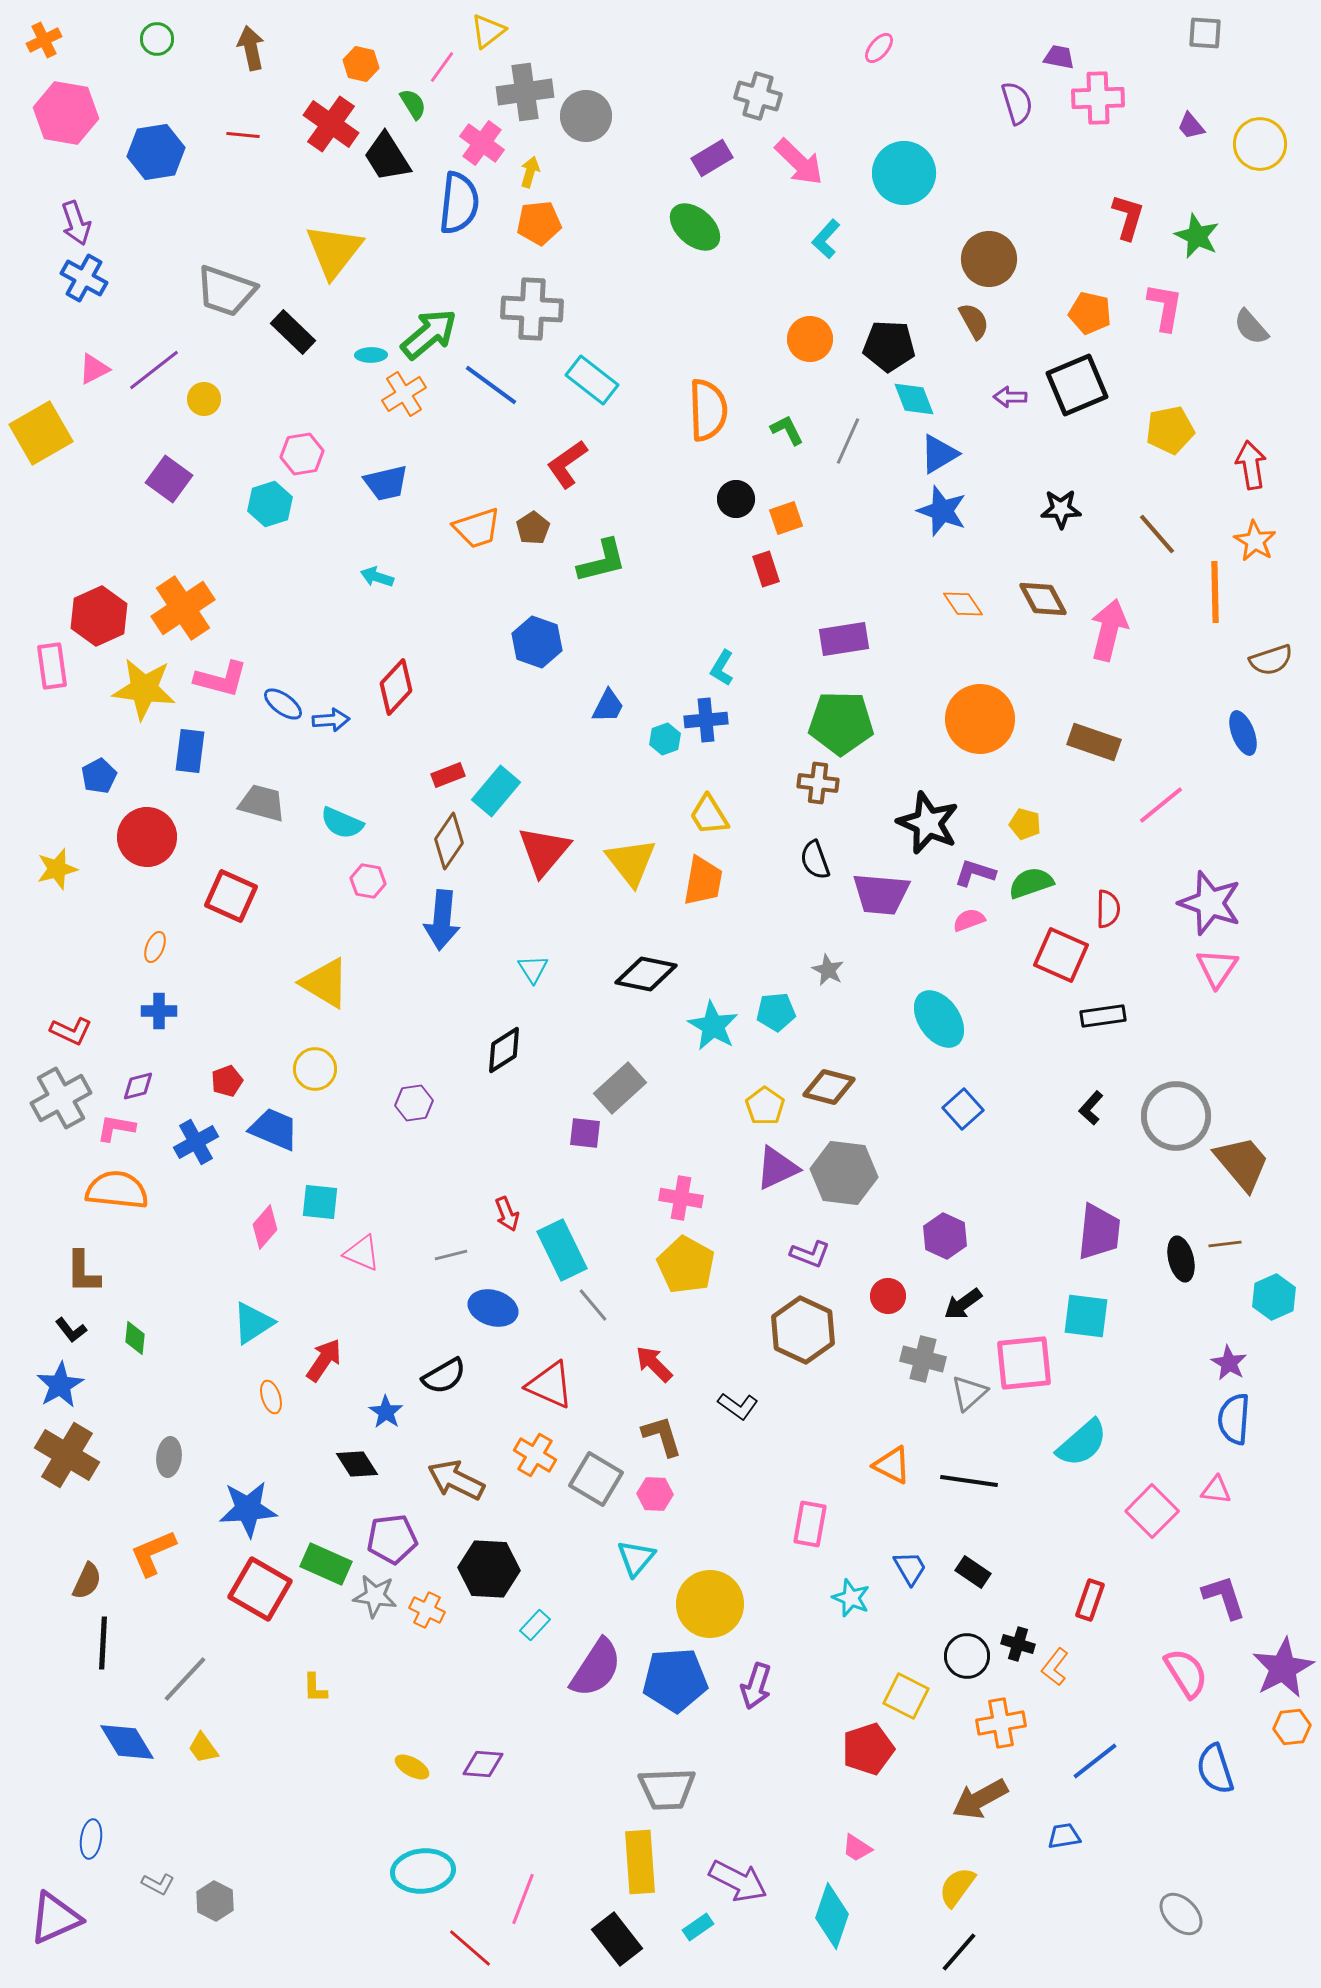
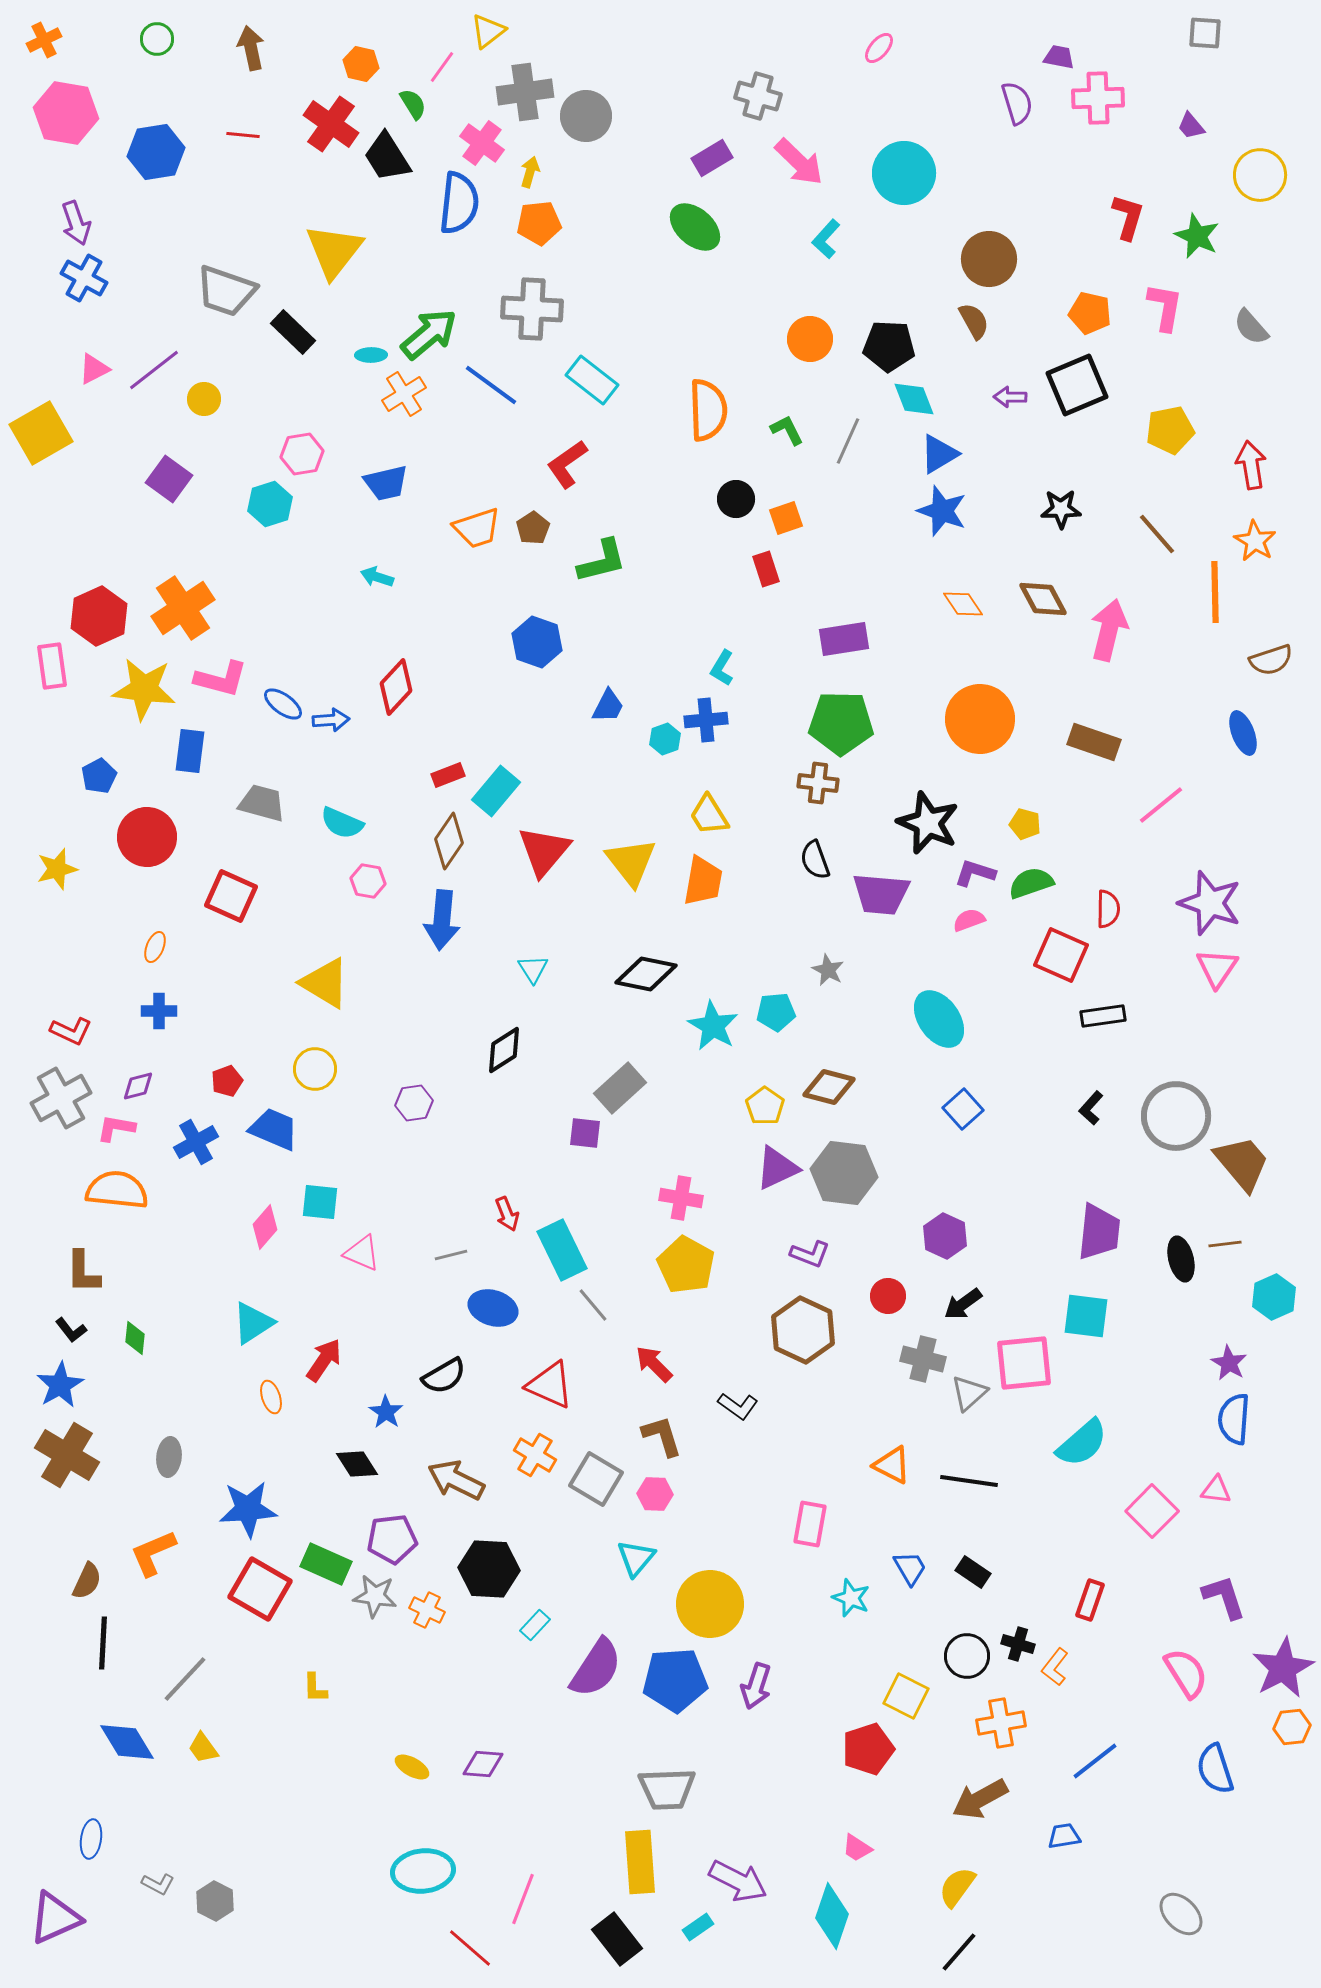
yellow circle at (1260, 144): moved 31 px down
